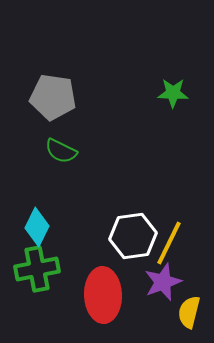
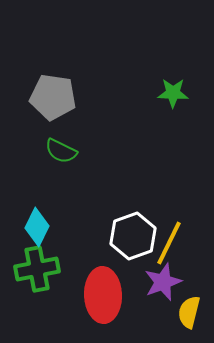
white hexagon: rotated 12 degrees counterclockwise
